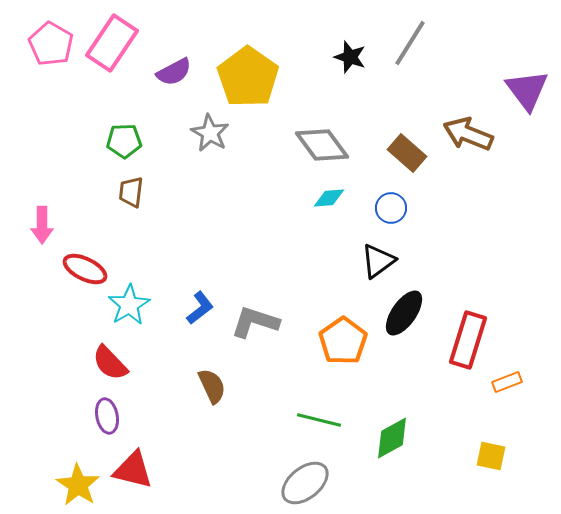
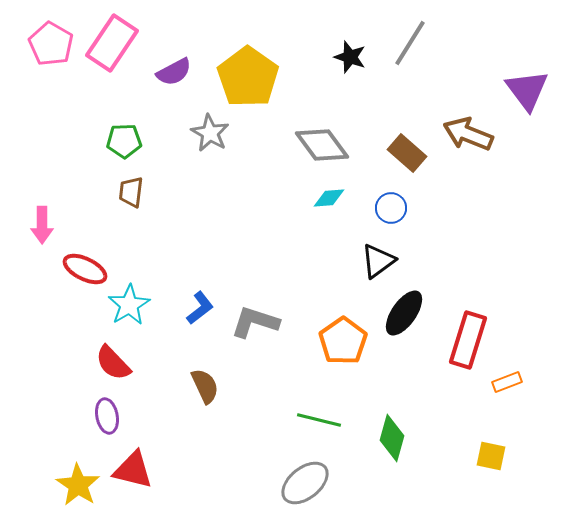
red semicircle: moved 3 px right
brown semicircle: moved 7 px left
green diamond: rotated 45 degrees counterclockwise
